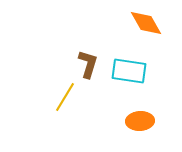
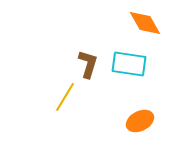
orange diamond: moved 1 px left
cyan rectangle: moved 7 px up
orange ellipse: rotated 24 degrees counterclockwise
